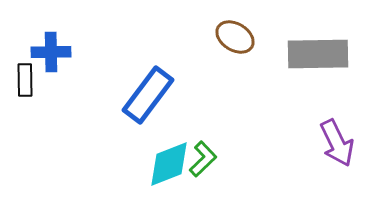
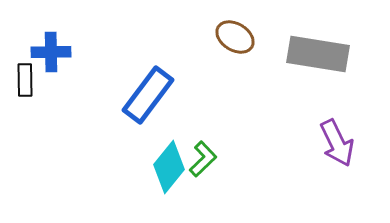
gray rectangle: rotated 10 degrees clockwise
cyan diamond: moved 3 px down; rotated 30 degrees counterclockwise
